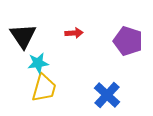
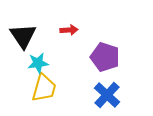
red arrow: moved 5 px left, 3 px up
purple pentagon: moved 23 px left, 16 px down
